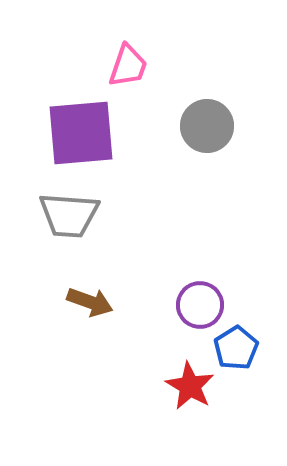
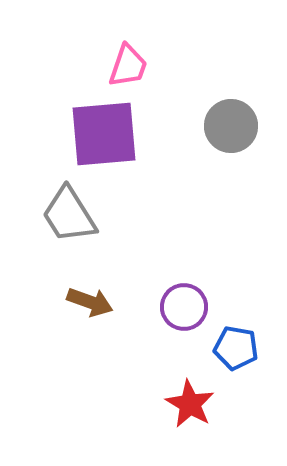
gray circle: moved 24 px right
purple square: moved 23 px right, 1 px down
gray trapezoid: rotated 54 degrees clockwise
purple circle: moved 16 px left, 2 px down
blue pentagon: rotated 30 degrees counterclockwise
red star: moved 18 px down
